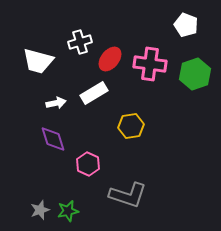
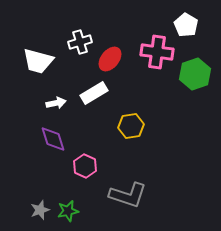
white pentagon: rotated 10 degrees clockwise
pink cross: moved 7 px right, 12 px up
pink hexagon: moved 3 px left, 2 px down
